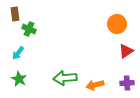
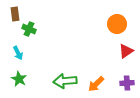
cyan arrow: rotated 64 degrees counterclockwise
green arrow: moved 3 px down
orange arrow: moved 1 px right, 1 px up; rotated 30 degrees counterclockwise
